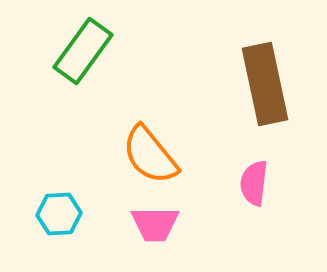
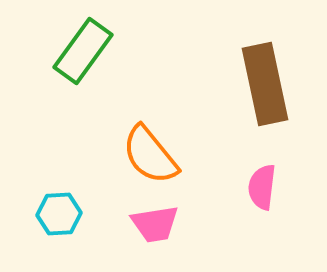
pink semicircle: moved 8 px right, 4 px down
pink trapezoid: rotated 9 degrees counterclockwise
